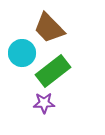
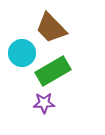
brown trapezoid: moved 2 px right
green rectangle: rotated 8 degrees clockwise
